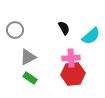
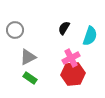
black semicircle: rotated 120 degrees counterclockwise
cyan semicircle: moved 1 px left; rotated 30 degrees counterclockwise
pink cross: rotated 24 degrees counterclockwise
